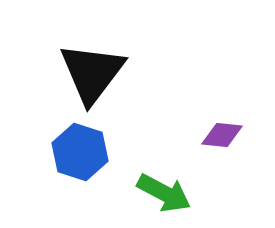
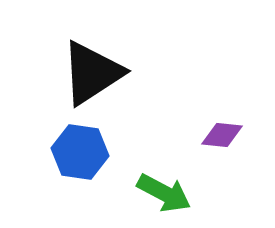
black triangle: rotated 20 degrees clockwise
blue hexagon: rotated 10 degrees counterclockwise
